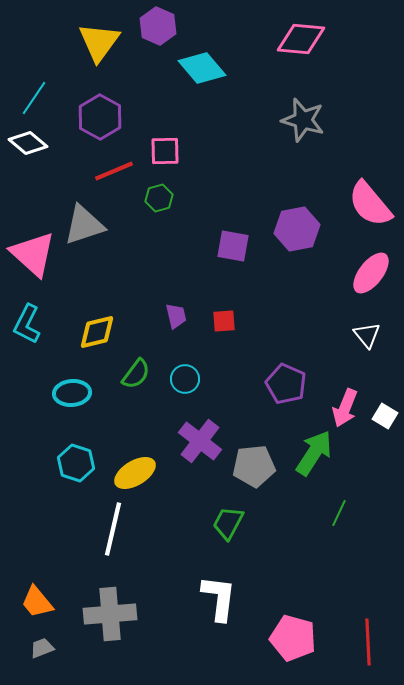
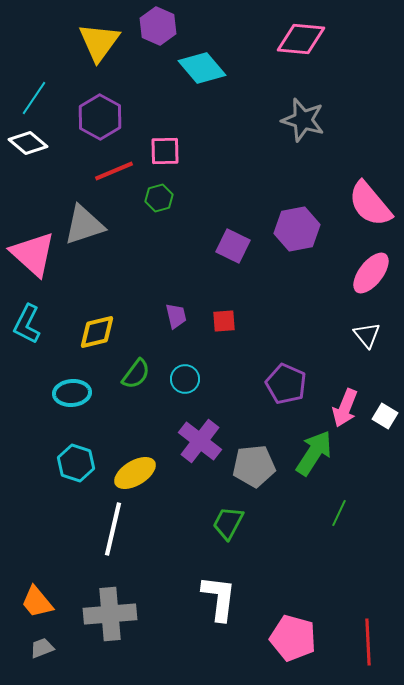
purple square at (233, 246): rotated 16 degrees clockwise
